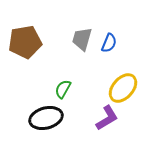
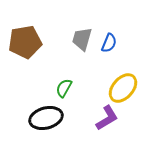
green semicircle: moved 1 px right, 1 px up
